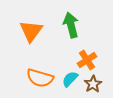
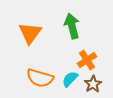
green arrow: moved 1 px right, 1 px down
orange triangle: moved 1 px left, 2 px down
